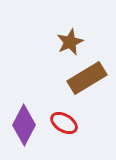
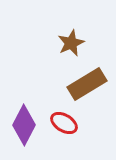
brown star: moved 1 px right, 1 px down
brown rectangle: moved 6 px down
